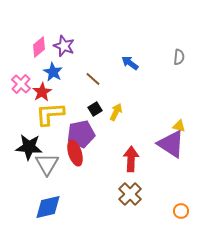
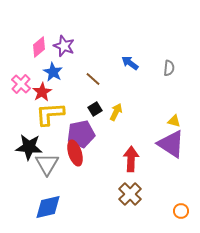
gray semicircle: moved 10 px left, 11 px down
yellow triangle: moved 5 px left, 5 px up
